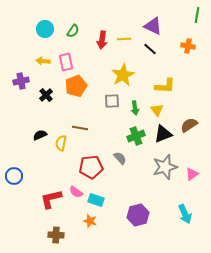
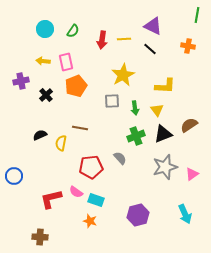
brown cross: moved 16 px left, 2 px down
